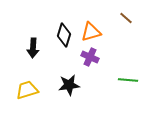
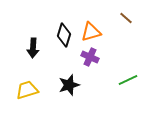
green line: rotated 30 degrees counterclockwise
black star: rotated 10 degrees counterclockwise
